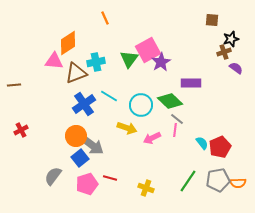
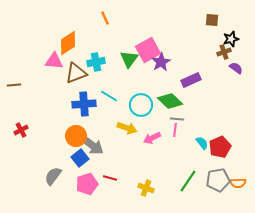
purple rectangle: moved 3 px up; rotated 24 degrees counterclockwise
blue cross: rotated 30 degrees clockwise
gray line: rotated 32 degrees counterclockwise
